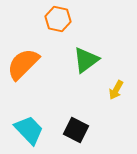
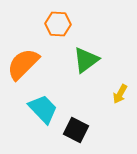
orange hexagon: moved 5 px down; rotated 10 degrees counterclockwise
yellow arrow: moved 4 px right, 4 px down
cyan trapezoid: moved 14 px right, 21 px up
